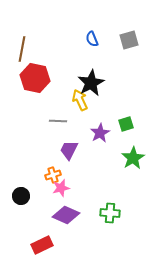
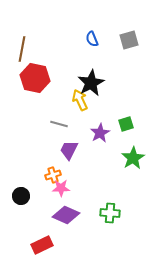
gray line: moved 1 px right, 3 px down; rotated 12 degrees clockwise
pink star: rotated 12 degrees clockwise
